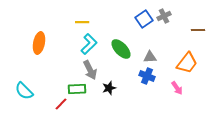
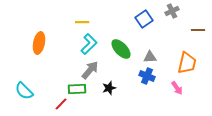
gray cross: moved 8 px right, 5 px up
orange trapezoid: rotated 25 degrees counterclockwise
gray arrow: rotated 114 degrees counterclockwise
